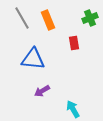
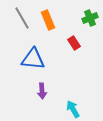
red rectangle: rotated 24 degrees counterclockwise
purple arrow: rotated 63 degrees counterclockwise
